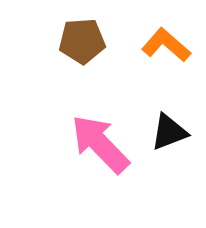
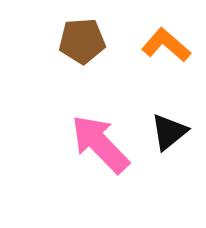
black triangle: rotated 18 degrees counterclockwise
